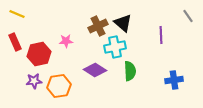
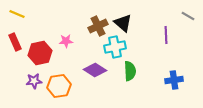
gray line: rotated 24 degrees counterclockwise
purple line: moved 5 px right
red hexagon: moved 1 px right, 1 px up
